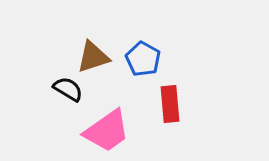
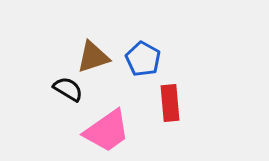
red rectangle: moved 1 px up
